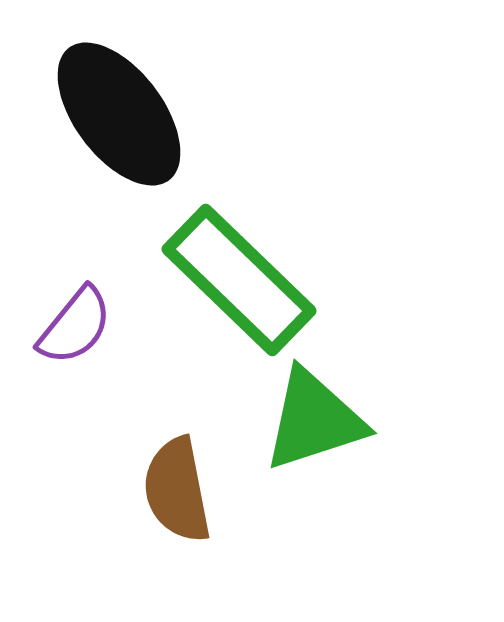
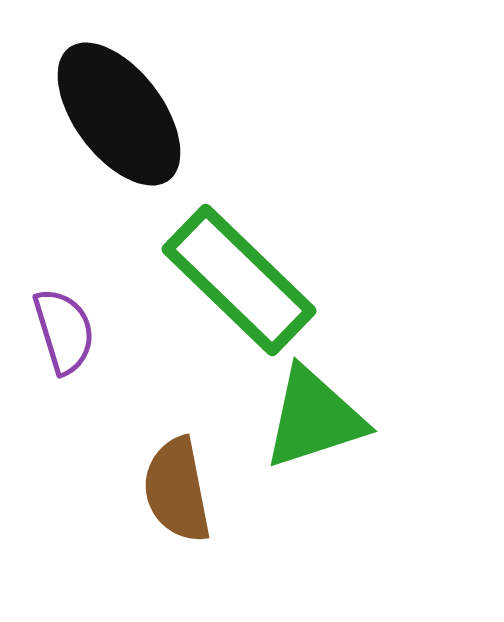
purple semicircle: moved 11 px left, 5 px down; rotated 56 degrees counterclockwise
green triangle: moved 2 px up
